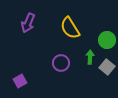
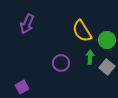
purple arrow: moved 1 px left, 1 px down
yellow semicircle: moved 12 px right, 3 px down
purple square: moved 2 px right, 6 px down
